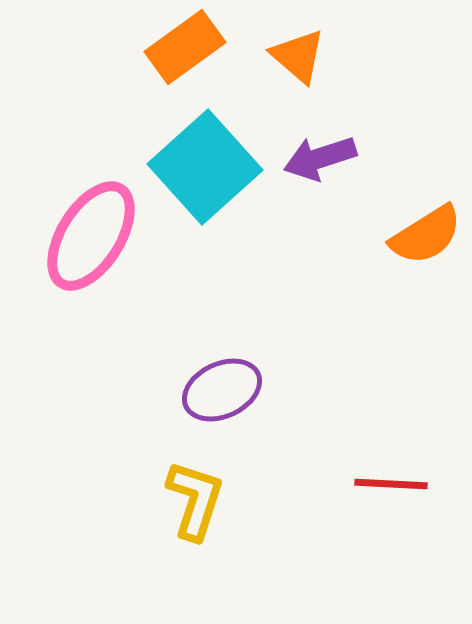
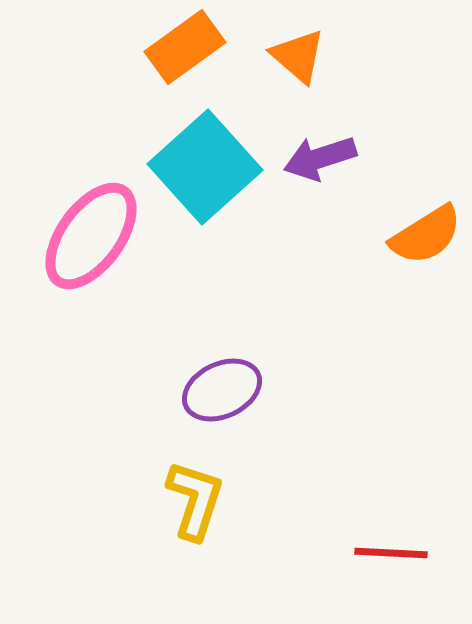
pink ellipse: rotated 4 degrees clockwise
red line: moved 69 px down
